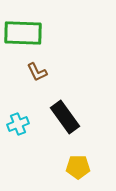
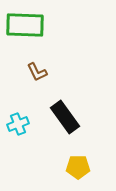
green rectangle: moved 2 px right, 8 px up
